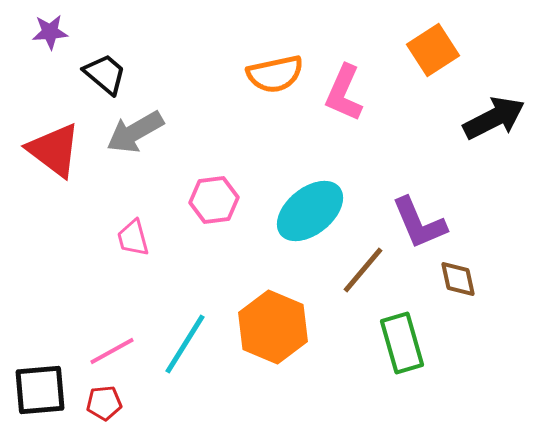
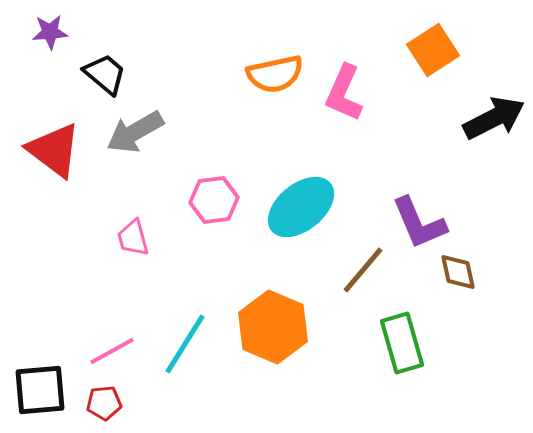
cyan ellipse: moved 9 px left, 4 px up
brown diamond: moved 7 px up
